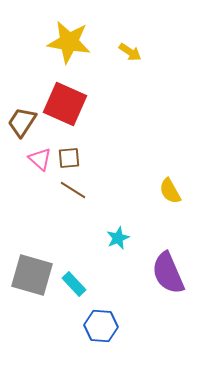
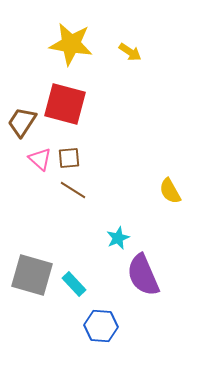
yellow star: moved 2 px right, 2 px down
red square: rotated 9 degrees counterclockwise
purple semicircle: moved 25 px left, 2 px down
